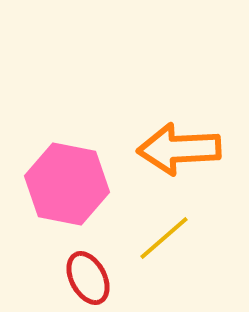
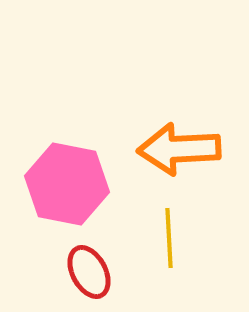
yellow line: moved 5 px right; rotated 52 degrees counterclockwise
red ellipse: moved 1 px right, 6 px up
